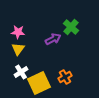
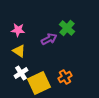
green cross: moved 4 px left, 1 px down
pink star: moved 2 px up
purple arrow: moved 4 px left
yellow triangle: moved 1 px right, 2 px down; rotated 32 degrees counterclockwise
white cross: moved 1 px down
